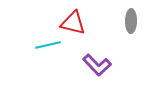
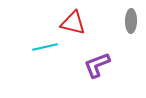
cyan line: moved 3 px left, 2 px down
purple L-shape: rotated 112 degrees clockwise
